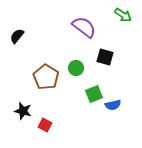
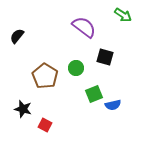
brown pentagon: moved 1 px left, 1 px up
black star: moved 2 px up
